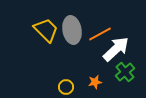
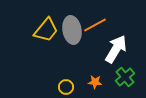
yellow trapezoid: rotated 84 degrees clockwise
orange line: moved 5 px left, 9 px up
white arrow: rotated 16 degrees counterclockwise
green cross: moved 5 px down
orange star: rotated 16 degrees clockwise
